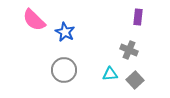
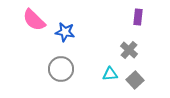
blue star: rotated 18 degrees counterclockwise
gray cross: rotated 18 degrees clockwise
gray circle: moved 3 px left, 1 px up
